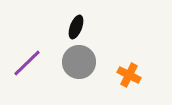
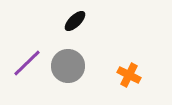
black ellipse: moved 1 px left, 6 px up; rotated 25 degrees clockwise
gray circle: moved 11 px left, 4 px down
